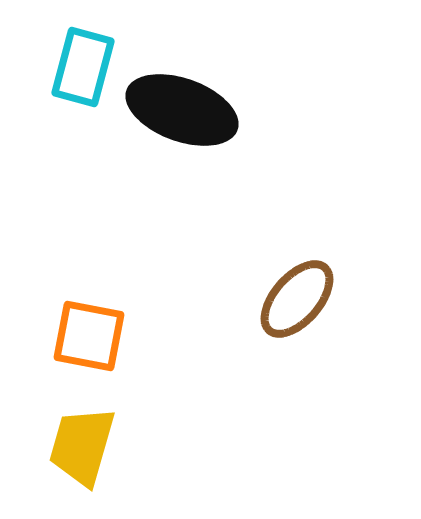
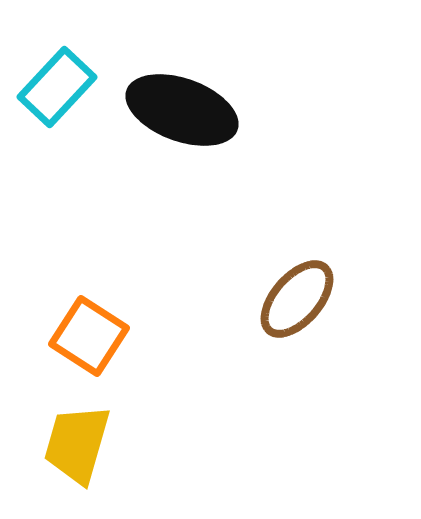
cyan rectangle: moved 26 px left, 20 px down; rotated 28 degrees clockwise
orange square: rotated 22 degrees clockwise
yellow trapezoid: moved 5 px left, 2 px up
